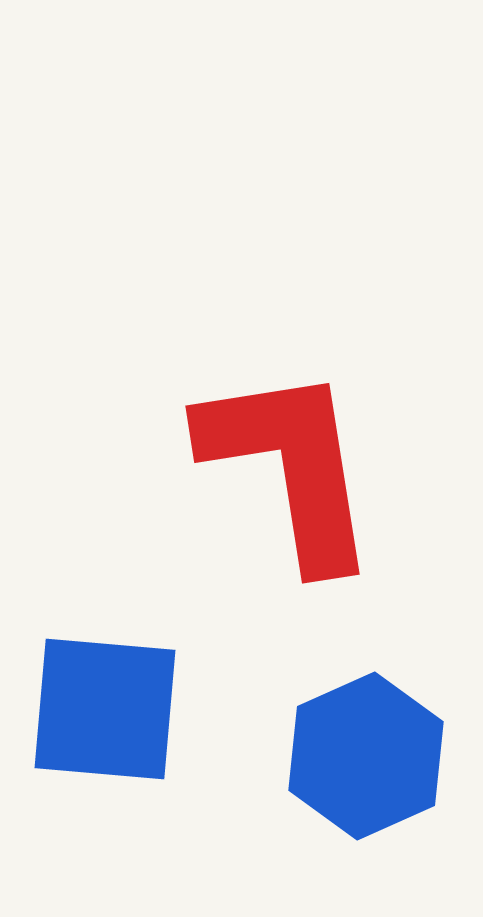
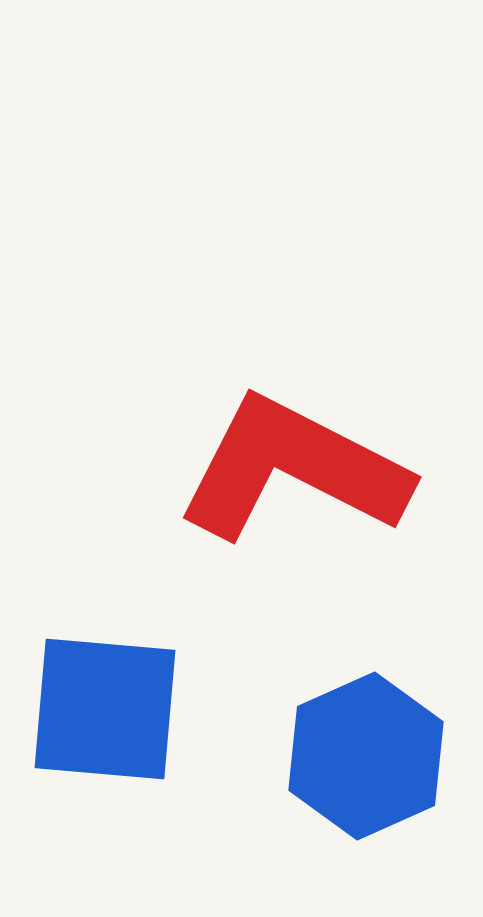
red L-shape: moved 3 px right, 3 px down; rotated 54 degrees counterclockwise
